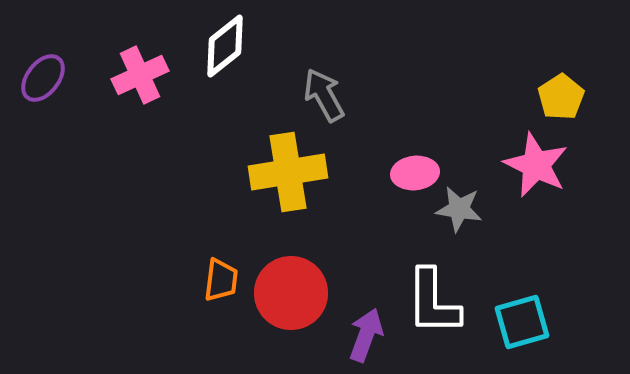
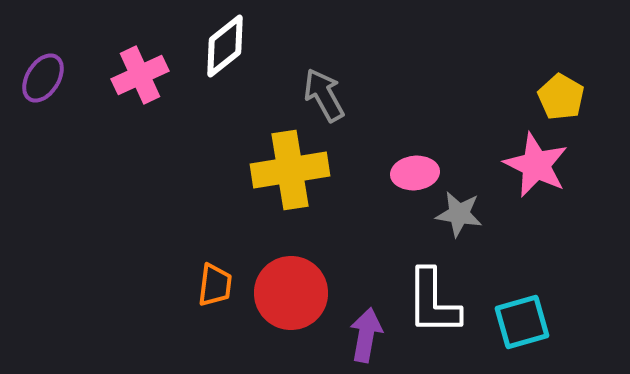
purple ellipse: rotated 6 degrees counterclockwise
yellow pentagon: rotated 9 degrees counterclockwise
yellow cross: moved 2 px right, 2 px up
gray star: moved 5 px down
orange trapezoid: moved 6 px left, 5 px down
purple arrow: rotated 10 degrees counterclockwise
